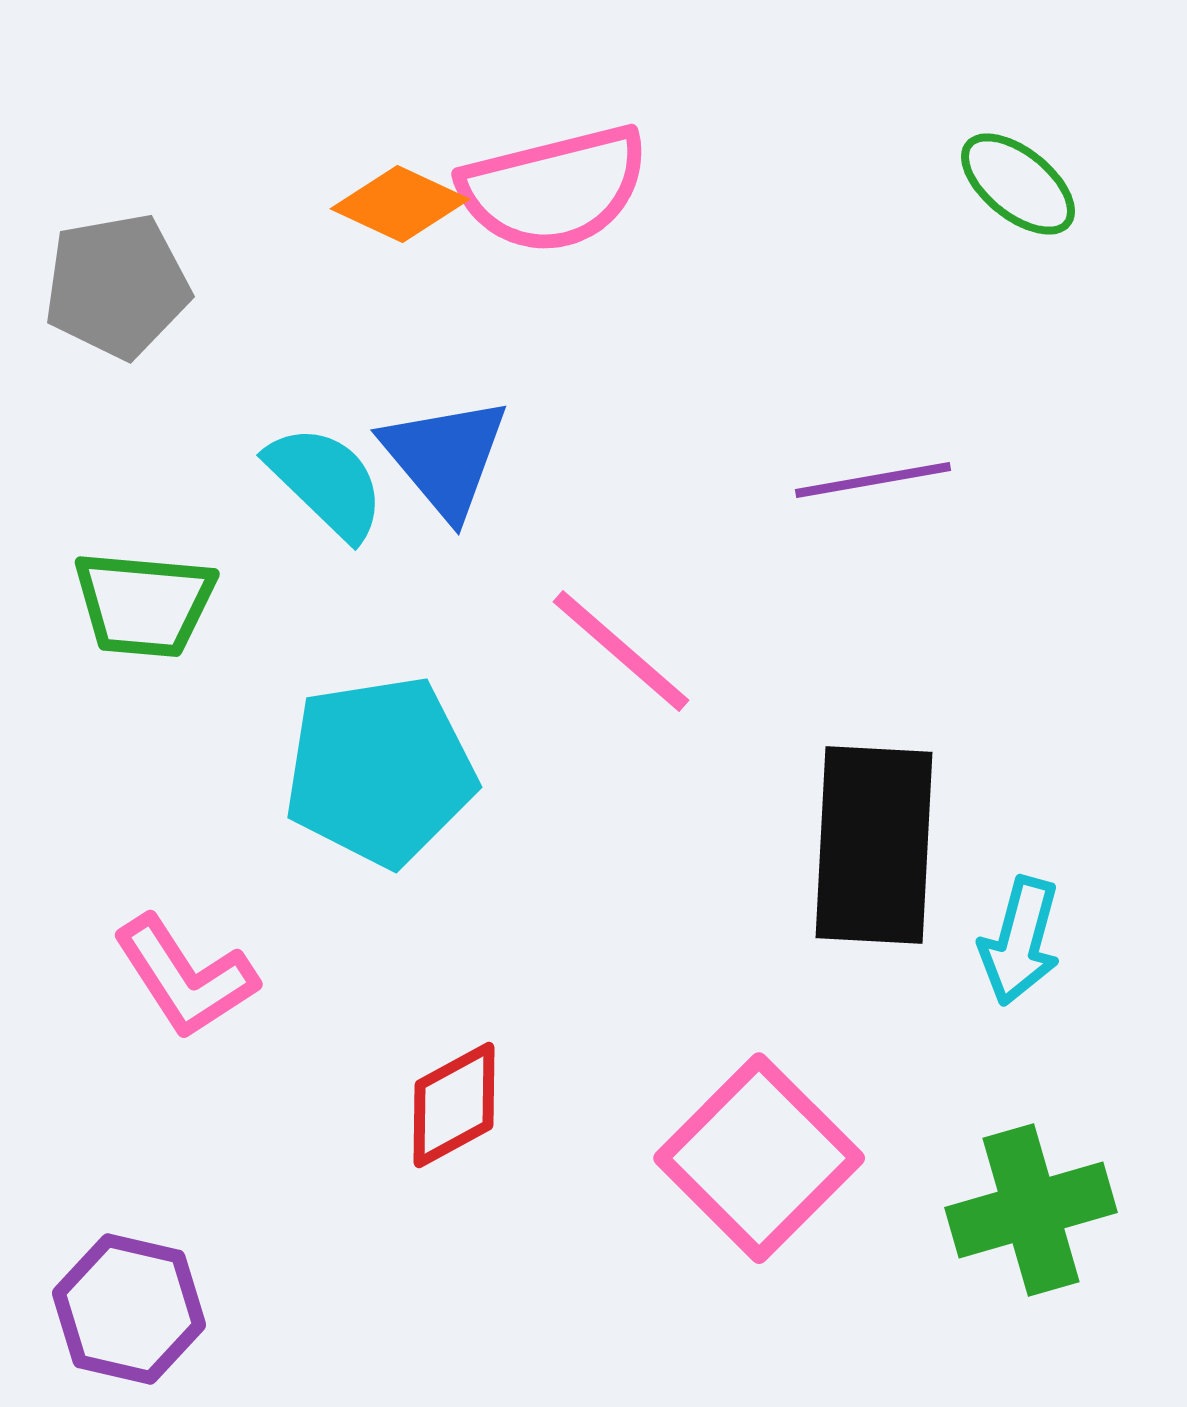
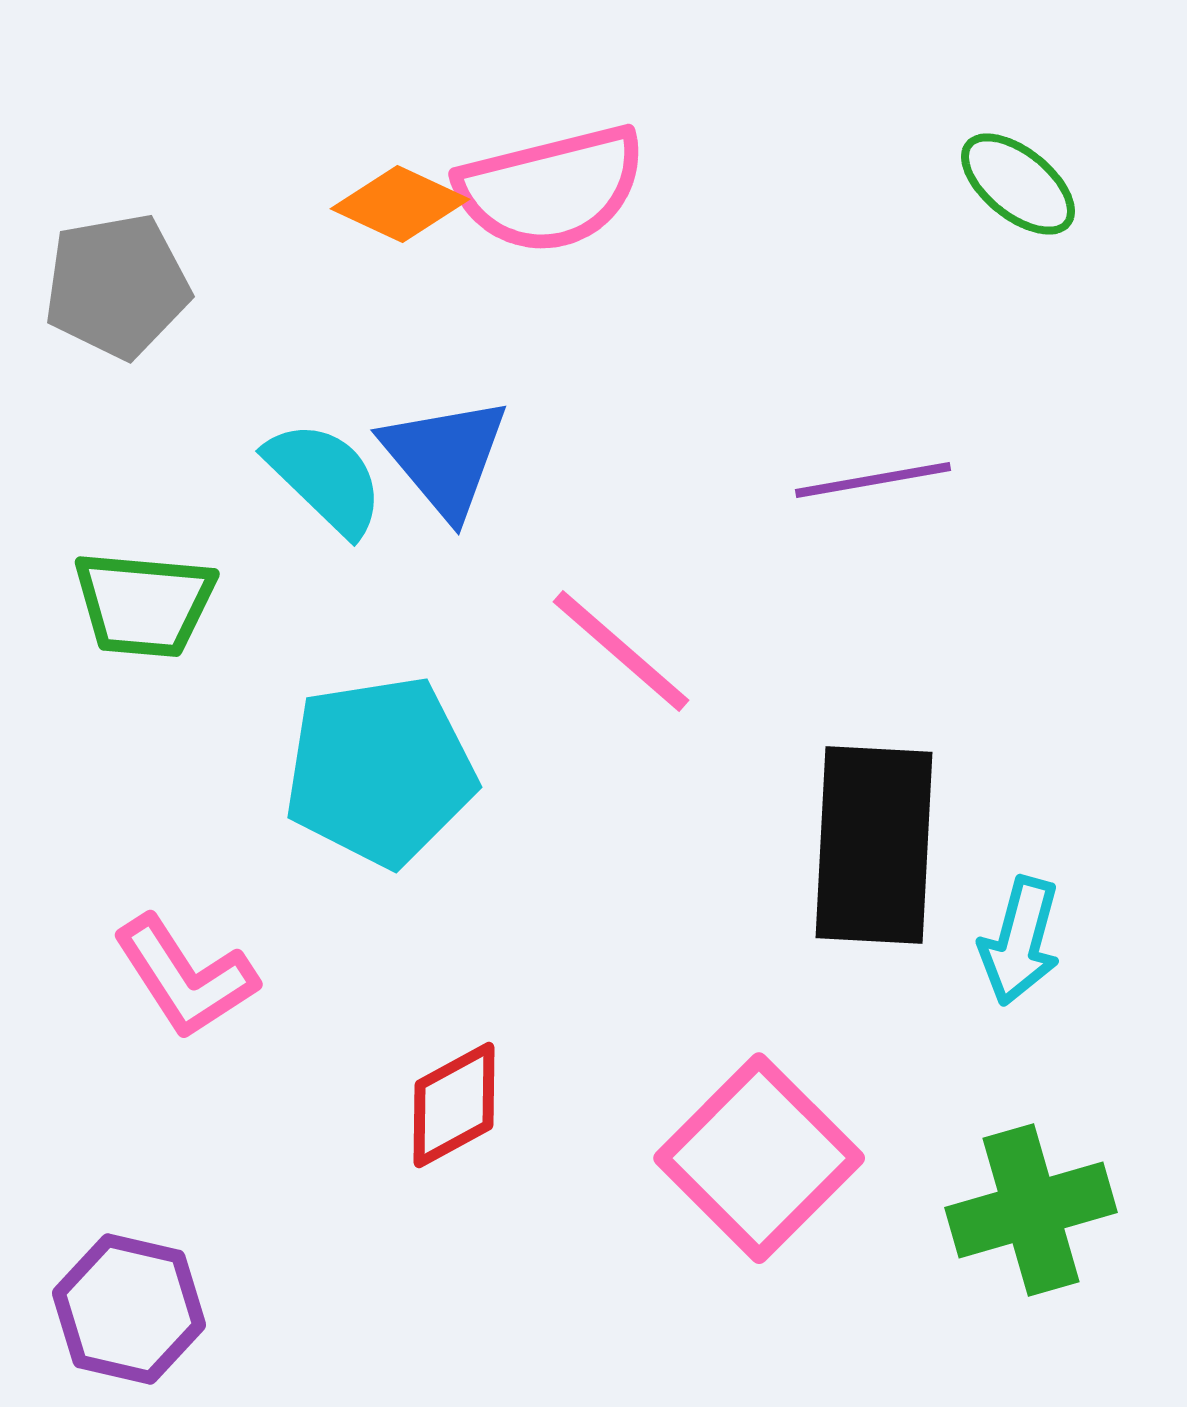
pink semicircle: moved 3 px left
cyan semicircle: moved 1 px left, 4 px up
